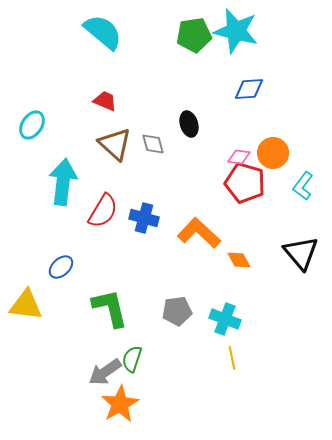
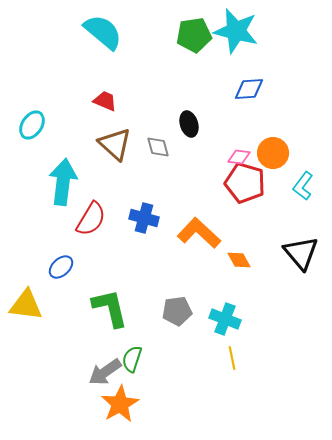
gray diamond: moved 5 px right, 3 px down
red semicircle: moved 12 px left, 8 px down
